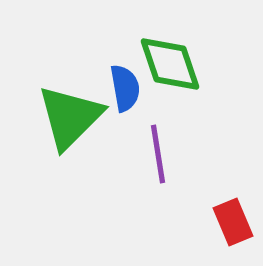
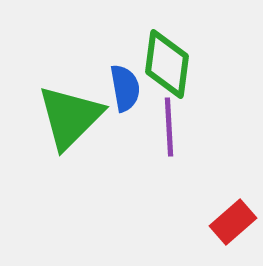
green diamond: moved 3 px left; rotated 26 degrees clockwise
purple line: moved 11 px right, 27 px up; rotated 6 degrees clockwise
red rectangle: rotated 72 degrees clockwise
